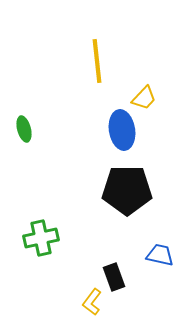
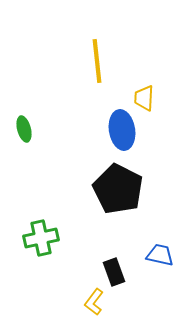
yellow trapezoid: rotated 140 degrees clockwise
black pentagon: moved 9 px left, 1 px up; rotated 27 degrees clockwise
black rectangle: moved 5 px up
yellow L-shape: moved 2 px right
